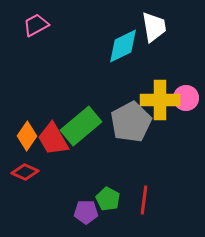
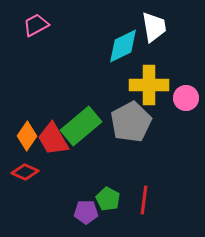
yellow cross: moved 11 px left, 15 px up
